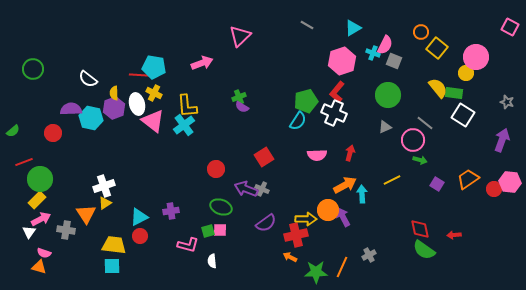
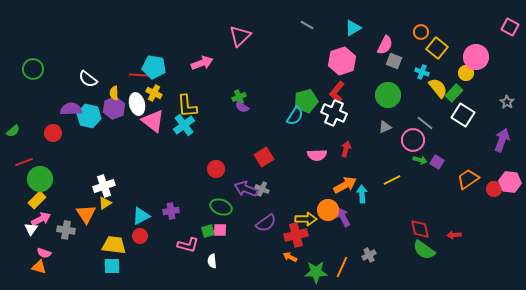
cyan cross at (373, 53): moved 49 px right, 19 px down
green rectangle at (454, 93): rotated 54 degrees counterclockwise
gray star at (507, 102): rotated 16 degrees clockwise
cyan hexagon at (91, 118): moved 2 px left, 2 px up
cyan semicircle at (298, 121): moved 3 px left, 5 px up
red arrow at (350, 153): moved 4 px left, 4 px up
purple square at (437, 184): moved 22 px up
cyan triangle at (139, 217): moved 2 px right, 1 px up
white triangle at (29, 232): moved 2 px right, 3 px up
